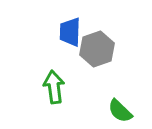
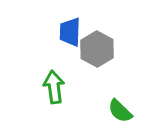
gray hexagon: rotated 12 degrees counterclockwise
